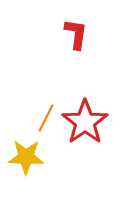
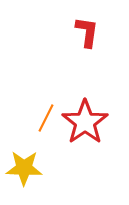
red L-shape: moved 11 px right, 2 px up
yellow star: moved 2 px left, 11 px down
